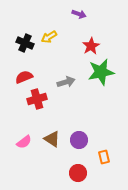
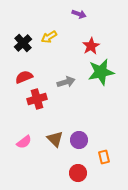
black cross: moved 2 px left; rotated 24 degrees clockwise
brown triangle: moved 3 px right; rotated 12 degrees clockwise
